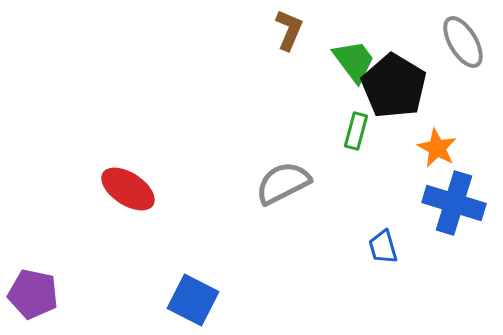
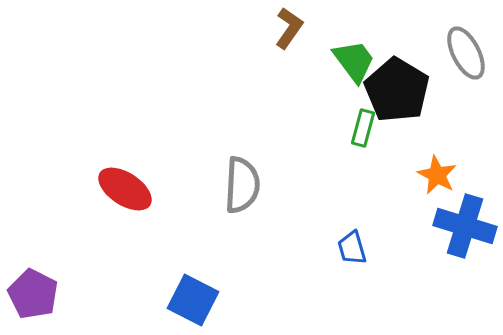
brown L-shape: moved 2 px up; rotated 12 degrees clockwise
gray ellipse: moved 3 px right, 11 px down; rotated 4 degrees clockwise
black pentagon: moved 3 px right, 4 px down
green rectangle: moved 7 px right, 3 px up
orange star: moved 27 px down
gray semicircle: moved 41 px left, 2 px down; rotated 120 degrees clockwise
red ellipse: moved 3 px left
blue cross: moved 11 px right, 23 px down
blue trapezoid: moved 31 px left, 1 px down
purple pentagon: rotated 15 degrees clockwise
